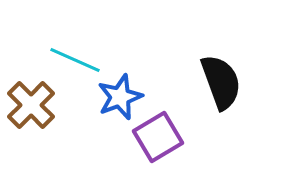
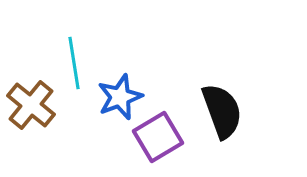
cyan line: moved 1 px left, 3 px down; rotated 57 degrees clockwise
black semicircle: moved 1 px right, 29 px down
brown cross: rotated 6 degrees counterclockwise
